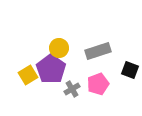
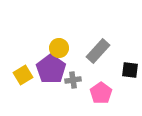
gray rectangle: rotated 30 degrees counterclockwise
black square: rotated 12 degrees counterclockwise
yellow square: moved 5 px left
pink pentagon: moved 3 px right, 9 px down; rotated 15 degrees counterclockwise
gray cross: moved 1 px right, 9 px up; rotated 21 degrees clockwise
